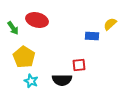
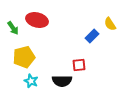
yellow semicircle: rotated 80 degrees counterclockwise
blue rectangle: rotated 48 degrees counterclockwise
yellow pentagon: rotated 25 degrees clockwise
black semicircle: moved 1 px down
